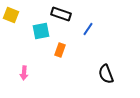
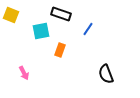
pink arrow: rotated 32 degrees counterclockwise
